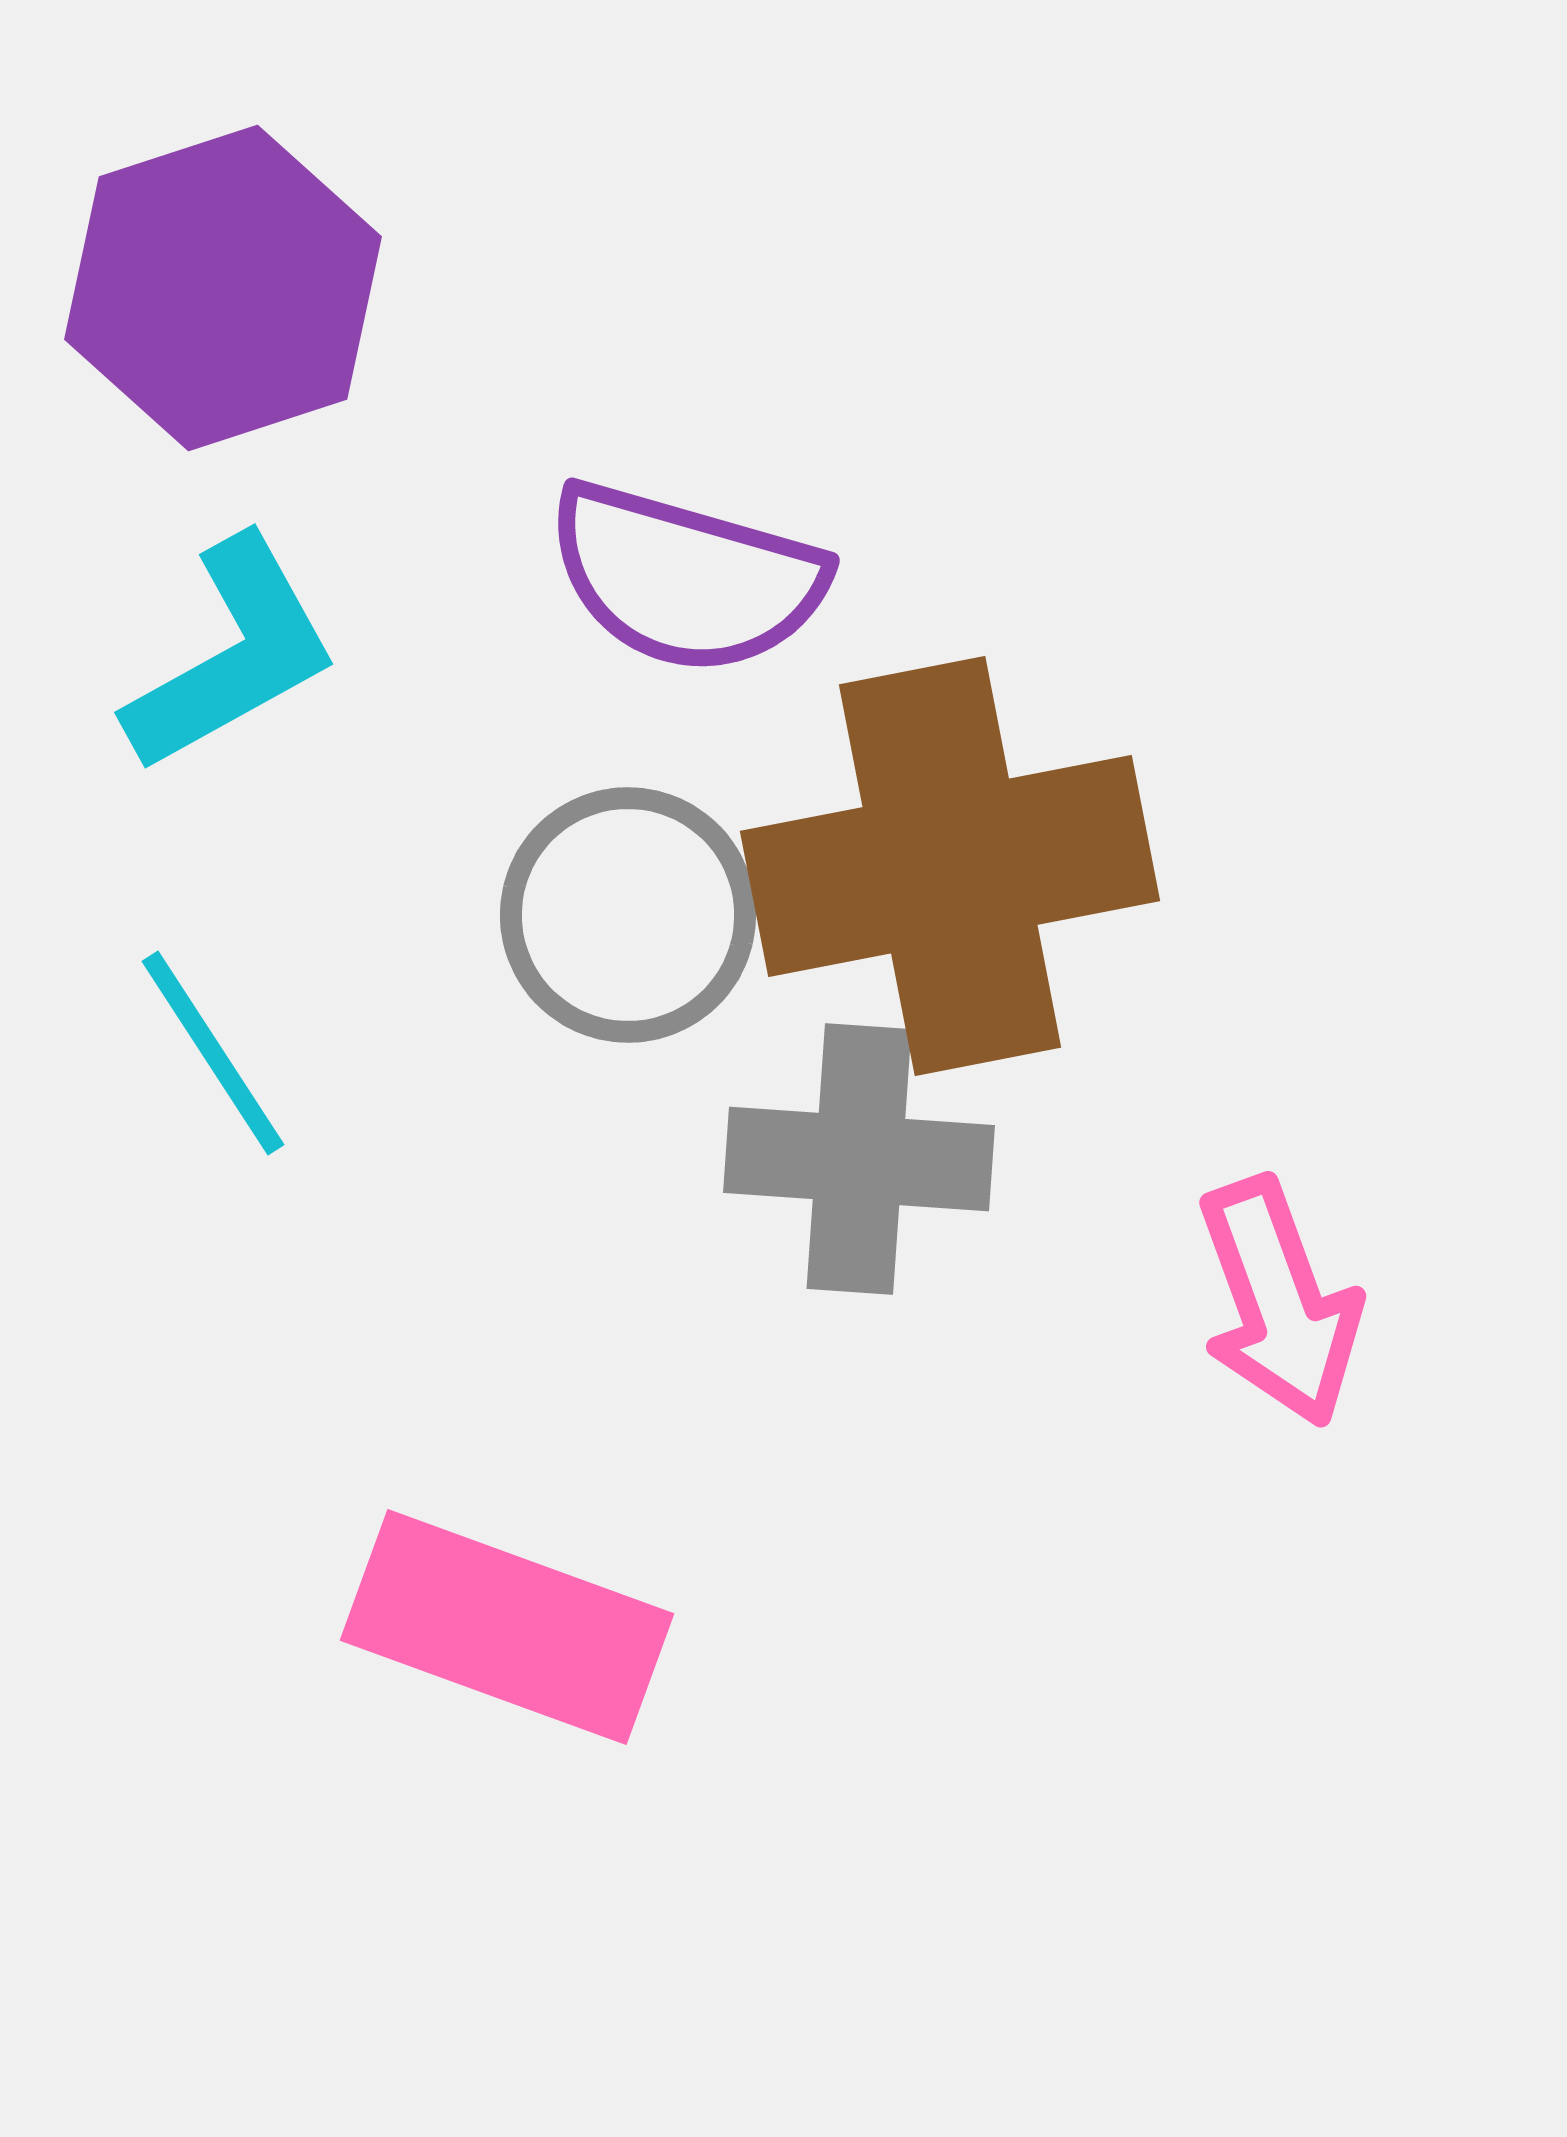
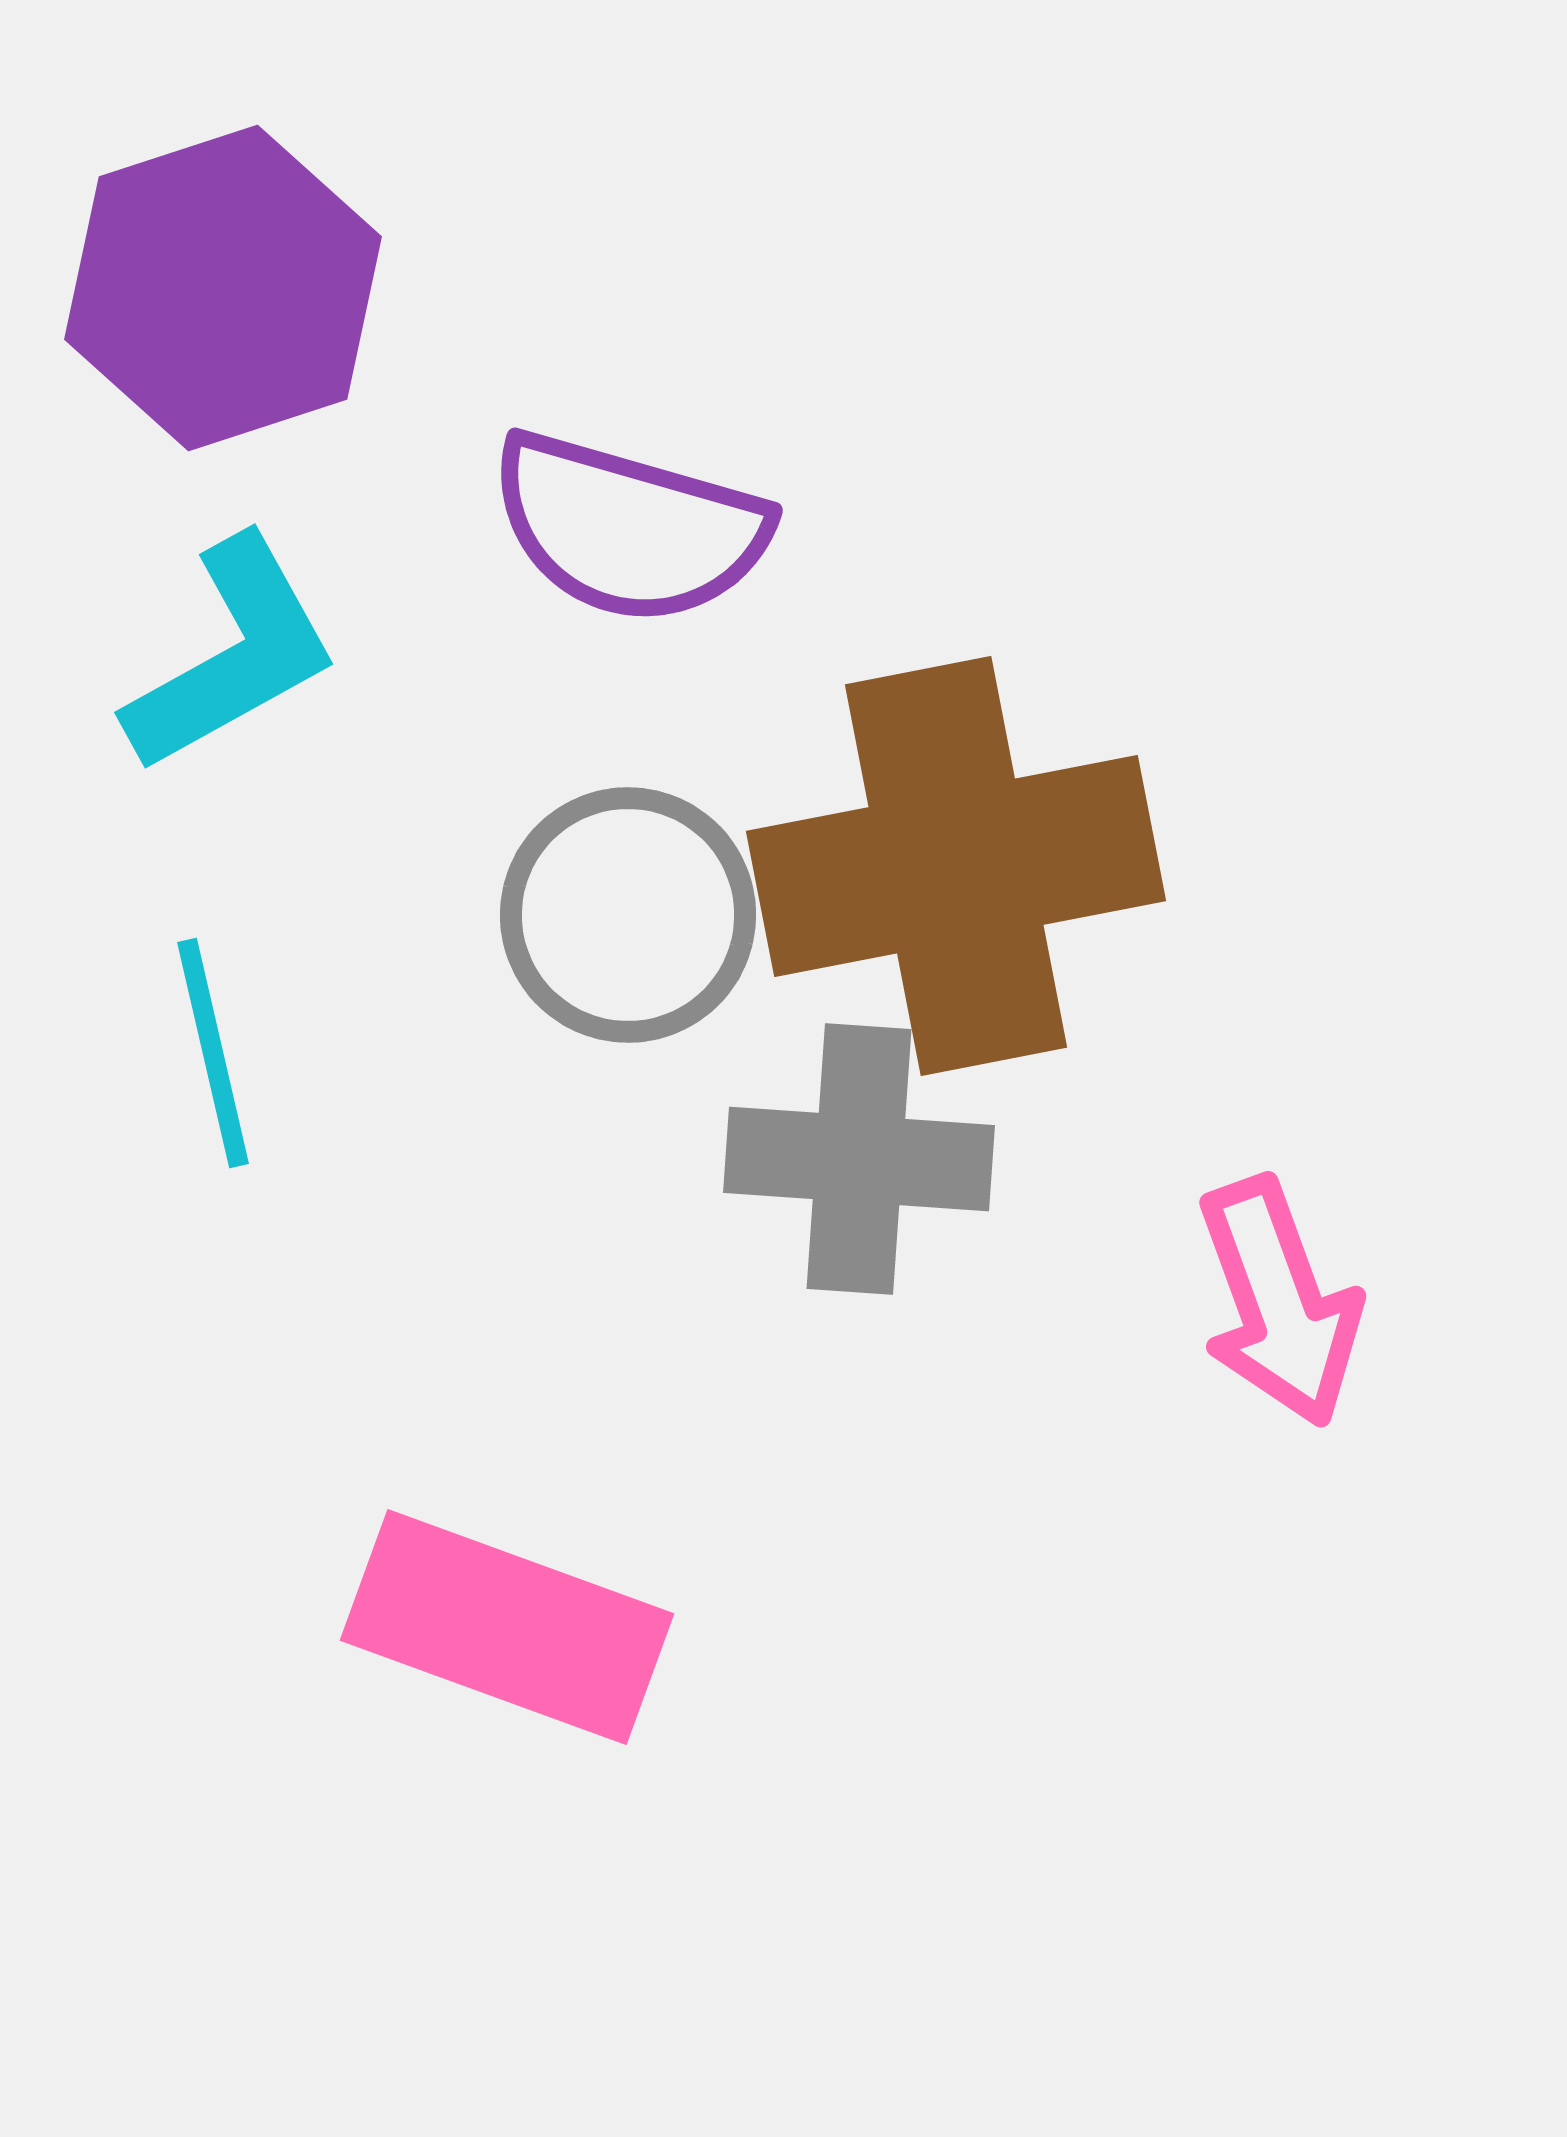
purple semicircle: moved 57 px left, 50 px up
brown cross: moved 6 px right
cyan line: rotated 20 degrees clockwise
